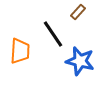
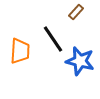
brown rectangle: moved 2 px left
black line: moved 5 px down
